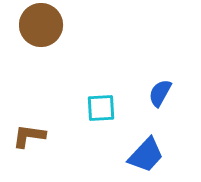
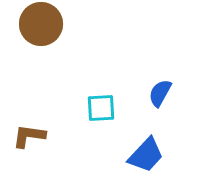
brown circle: moved 1 px up
